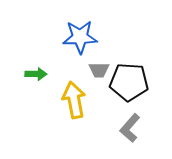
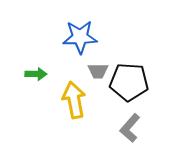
gray trapezoid: moved 1 px left, 1 px down
